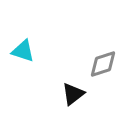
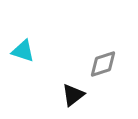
black triangle: moved 1 px down
